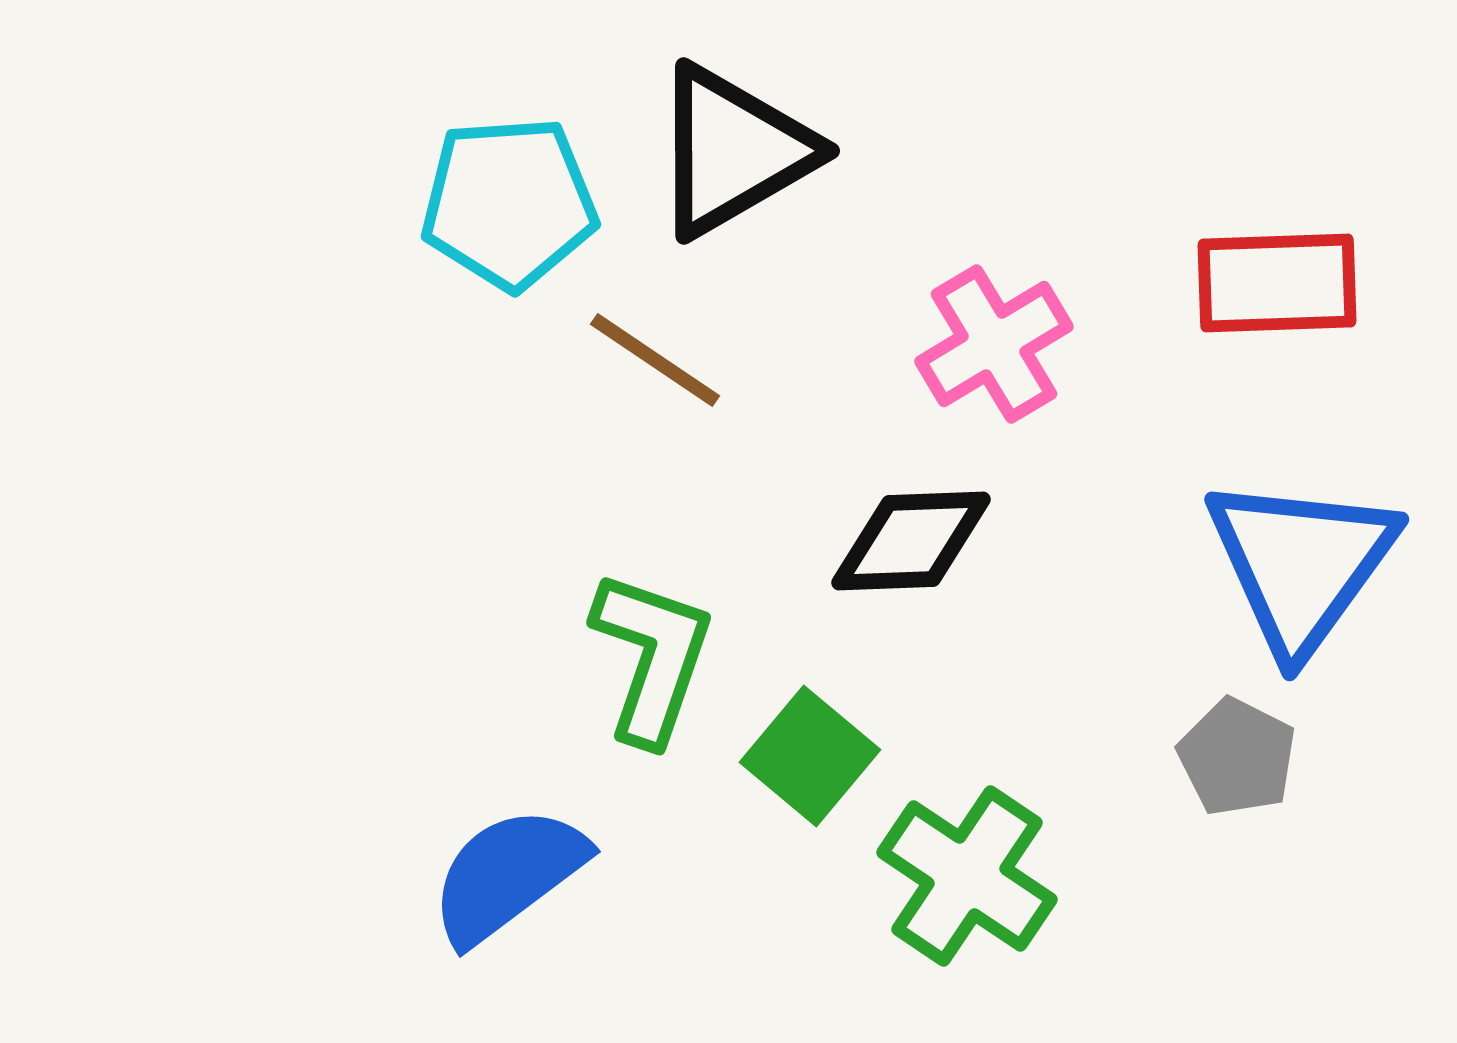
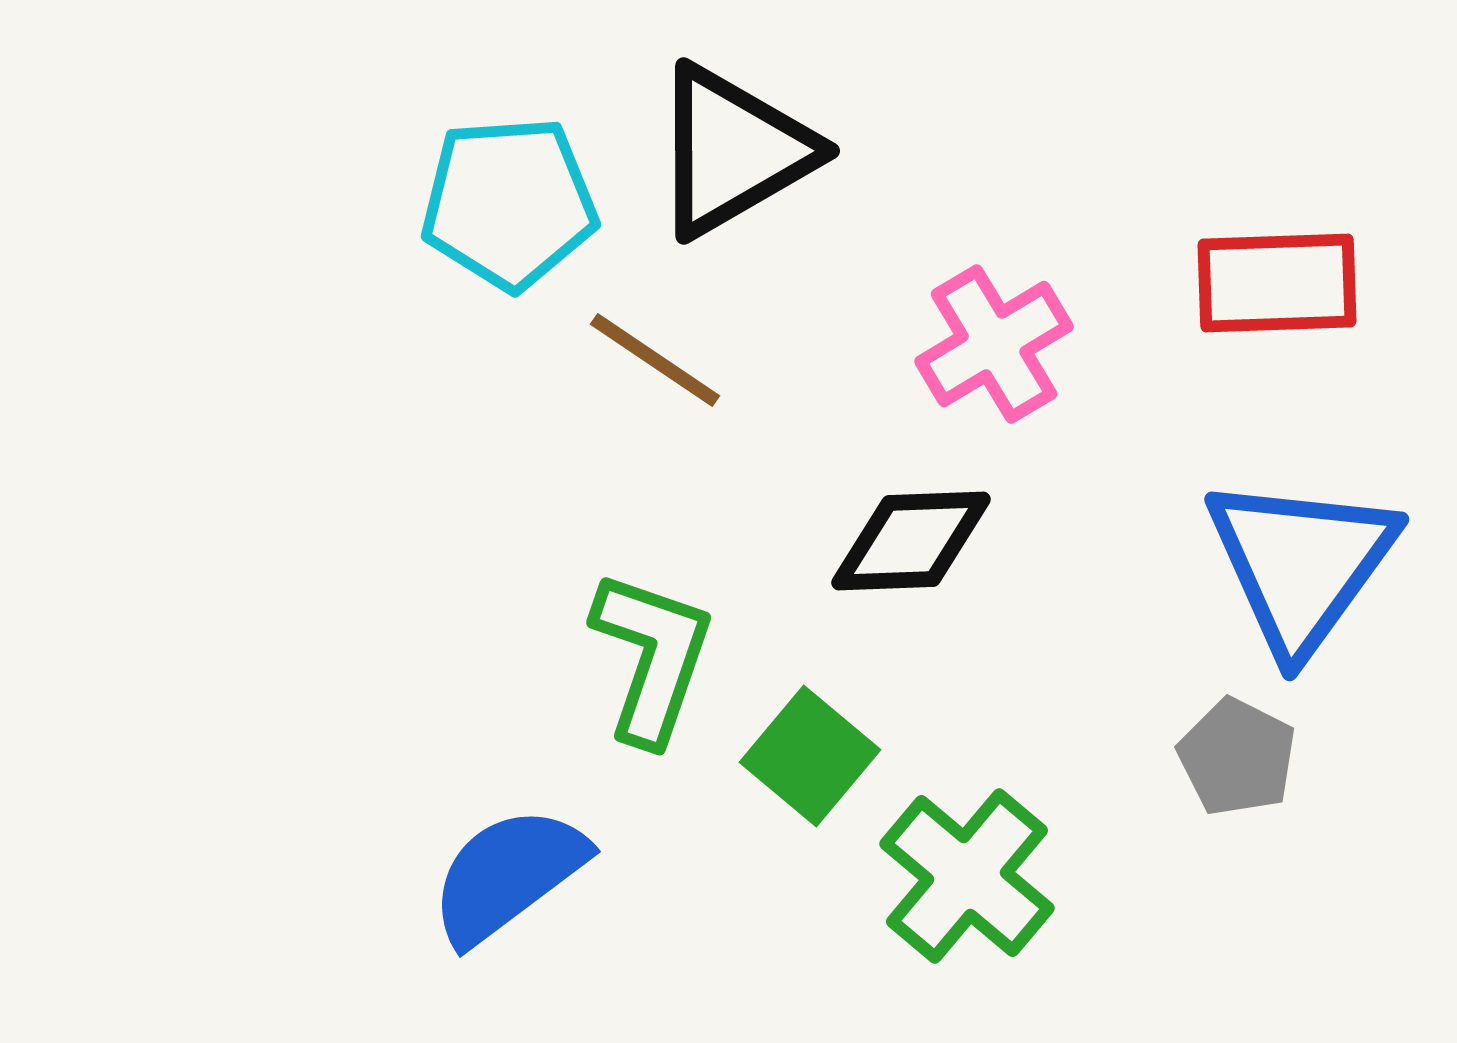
green cross: rotated 6 degrees clockwise
